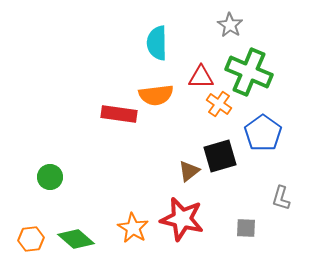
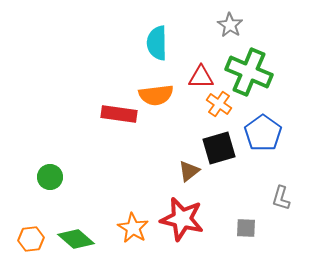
black square: moved 1 px left, 8 px up
